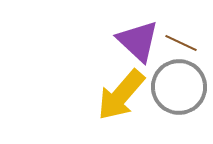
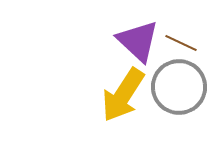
yellow arrow: moved 2 px right; rotated 8 degrees counterclockwise
